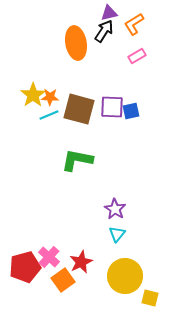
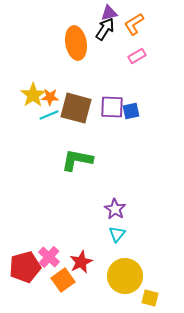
black arrow: moved 1 px right, 2 px up
brown square: moved 3 px left, 1 px up
